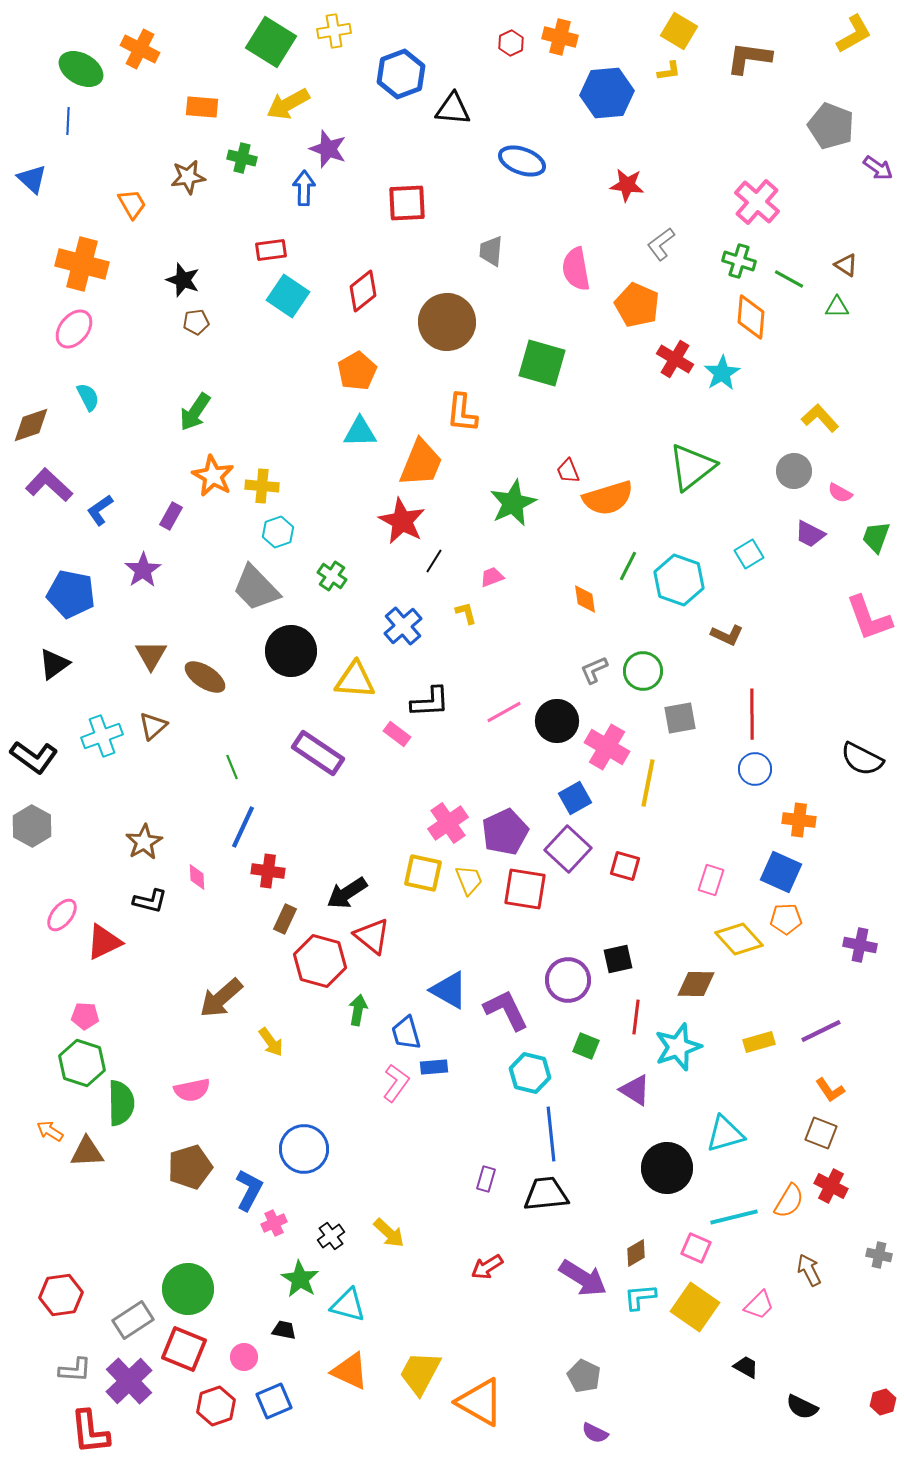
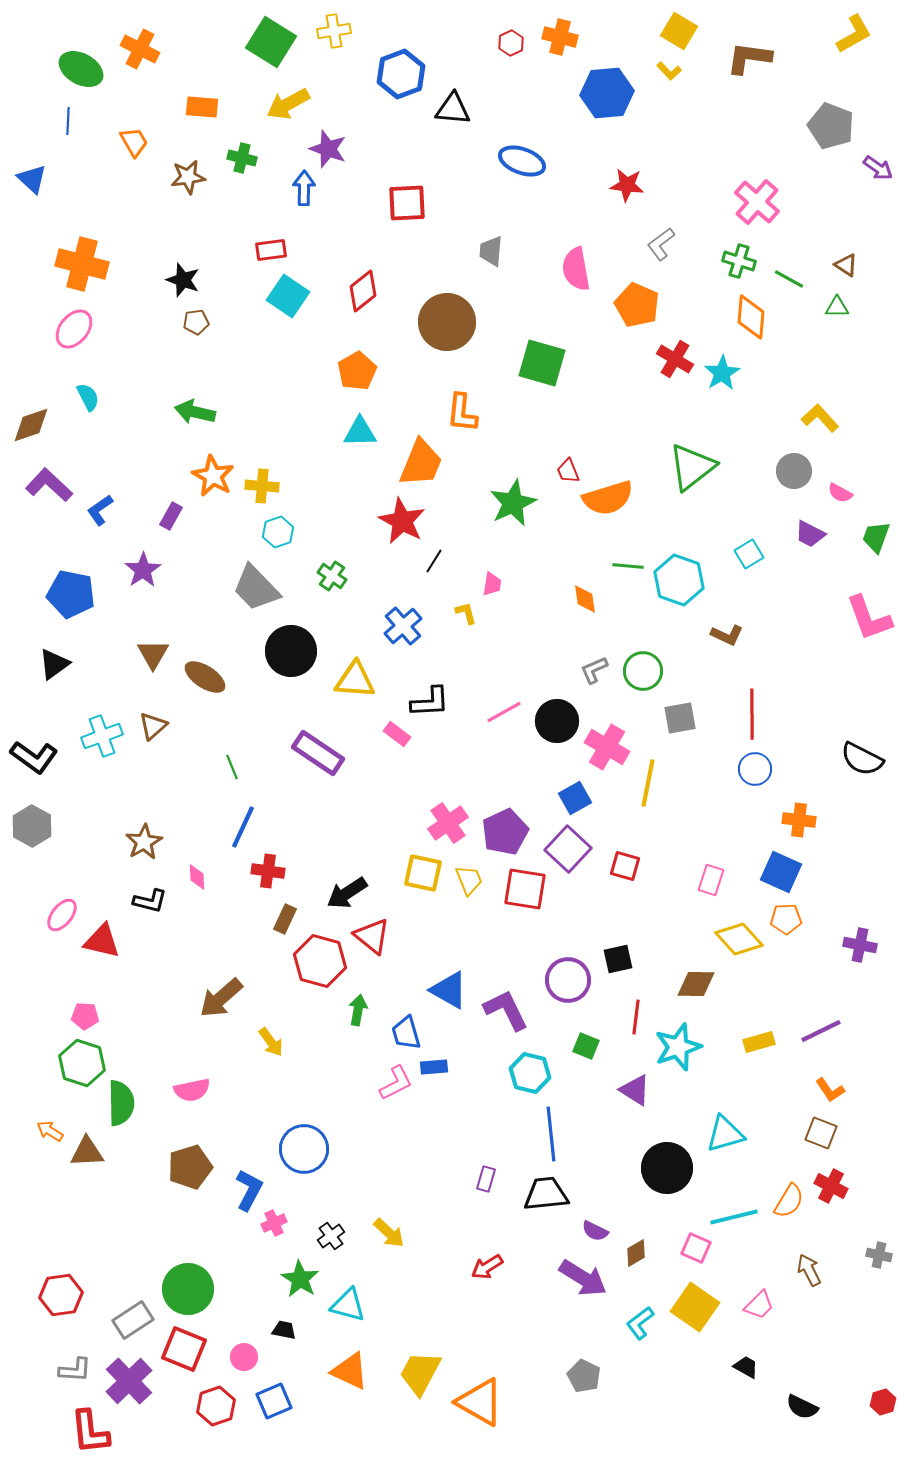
yellow L-shape at (669, 71): rotated 55 degrees clockwise
orange trapezoid at (132, 204): moved 2 px right, 62 px up
green arrow at (195, 412): rotated 69 degrees clockwise
green line at (628, 566): rotated 68 degrees clockwise
pink trapezoid at (492, 577): moved 7 px down; rotated 120 degrees clockwise
brown triangle at (151, 655): moved 2 px right, 1 px up
red triangle at (104, 942): moved 2 px left, 1 px up; rotated 39 degrees clockwise
pink L-shape at (396, 1083): rotated 27 degrees clockwise
cyan L-shape at (640, 1297): moved 26 px down; rotated 32 degrees counterclockwise
purple semicircle at (595, 1433): moved 202 px up
